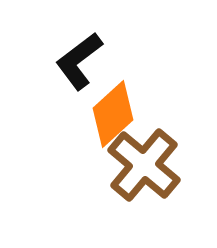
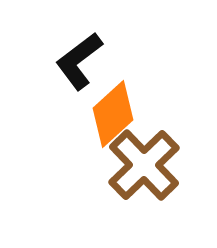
brown cross: rotated 6 degrees clockwise
